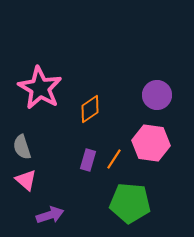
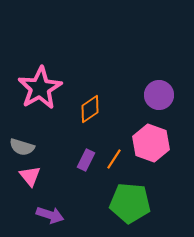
pink star: rotated 12 degrees clockwise
purple circle: moved 2 px right
pink hexagon: rotated 12 degrees clockwise
gray semicircle: rotated 55 degrees counterclockwise
purple rectangle: moved 2 px left; rotated 10 degrees clockwise
pink triangle: moved 4 px right, 4 px up; rotated 10 degrees clockwise
purple arrow: rotated 36 degrees clockwise
